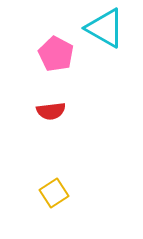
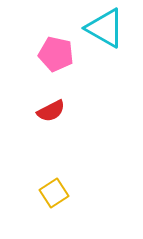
pink pentagon: rotated 16 degrees counterclockwise
red semicircle: rotated 20 degrees counterclockwise
